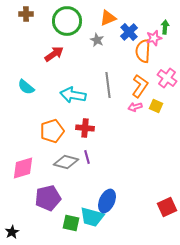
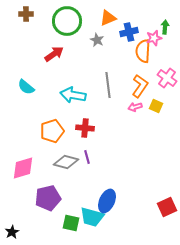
blue cross: rotated 30 degrees clockwise
